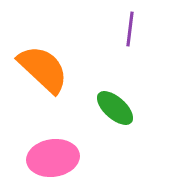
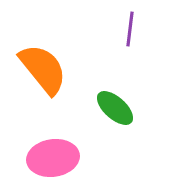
orange semicircle: rotated 8 degrees clockwise
